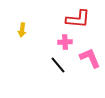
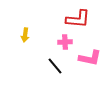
yellow arrow: moved 3 px right, 5 px down
pink L-shape: rotated 125 degrees clockwise
black line: moved 3 px left, 1 px down
